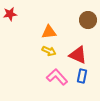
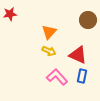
orange triangle: rotated 42 degrees counterclockwise
